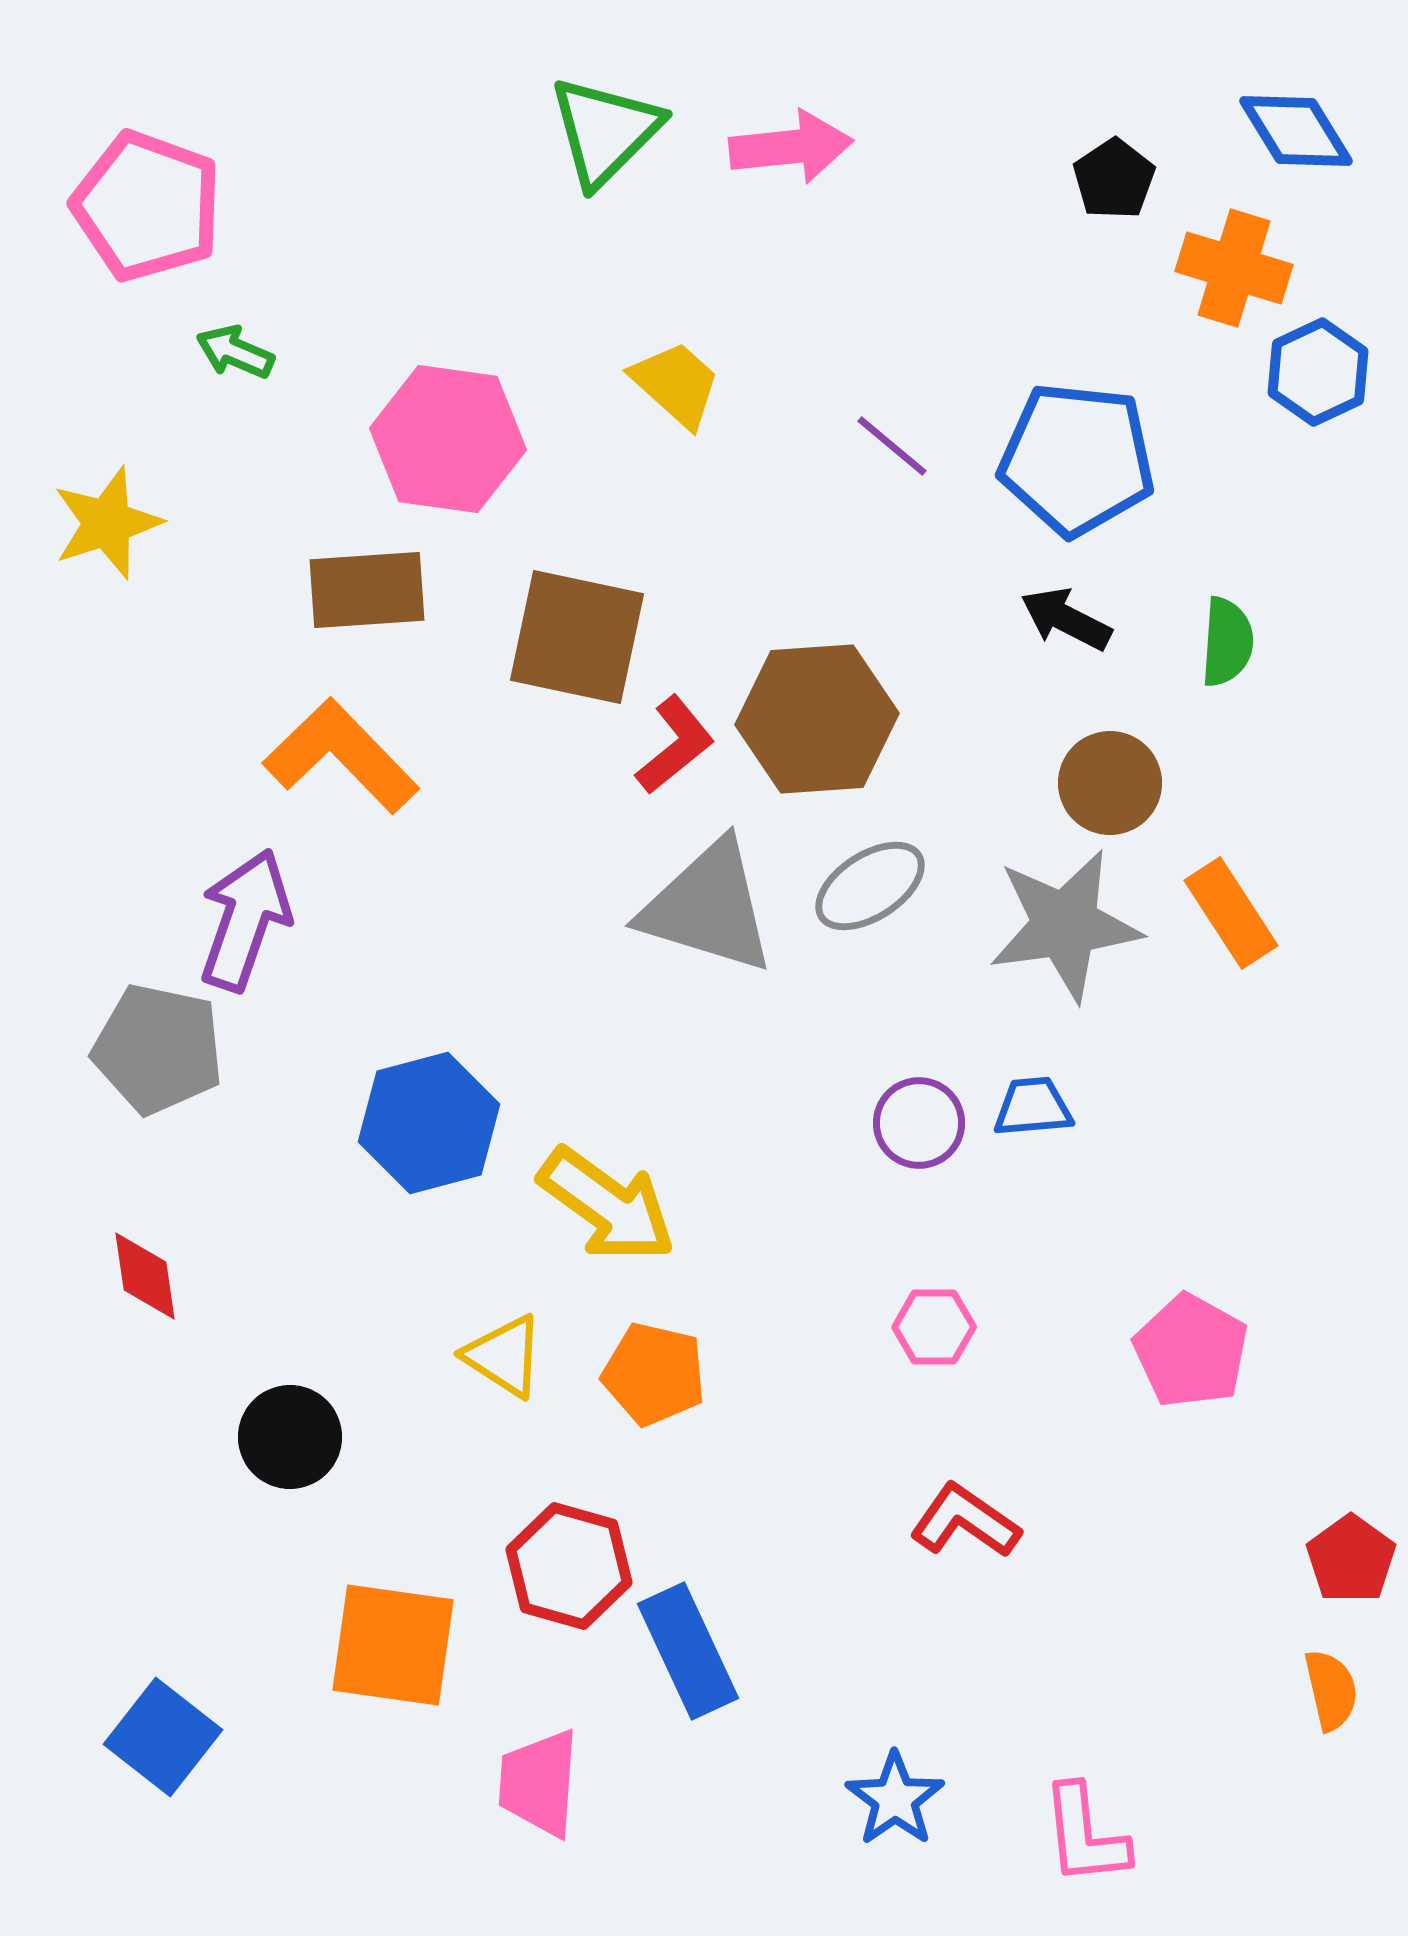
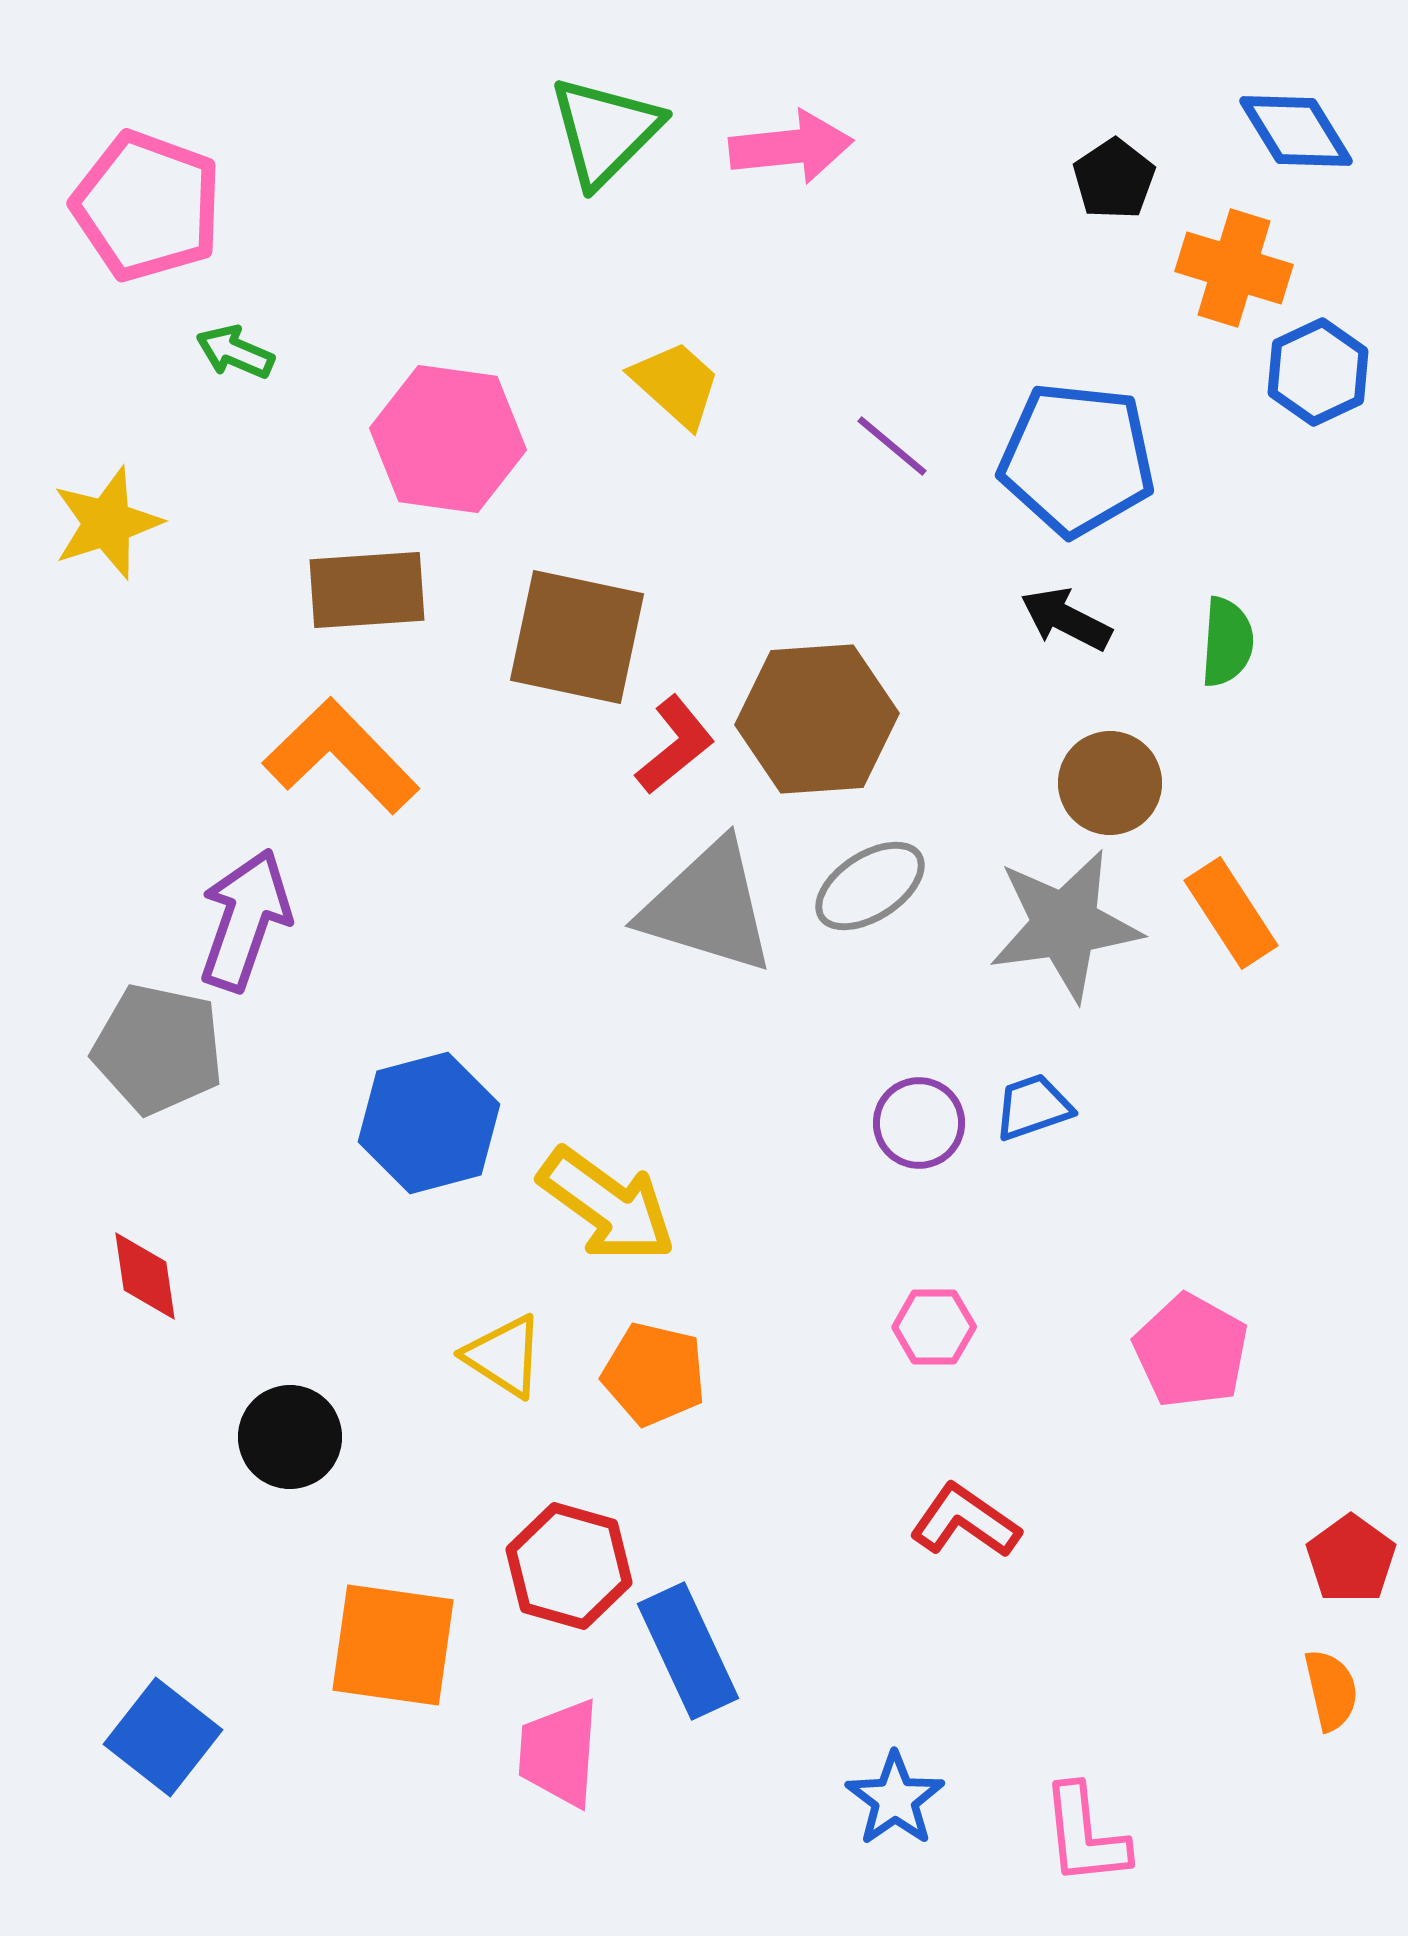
blue trapezoid at (1033, 1107): rotated 14 degrees counterclockwise
pink trapezoid at (539, 1783): moved 20 px right, 30 px up
